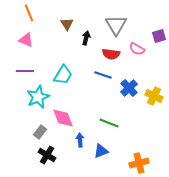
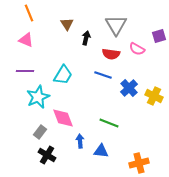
blue arrow: moved 1 px down
blue triangle: rotated 28 degrees clockwise
